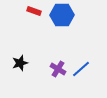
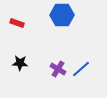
red rectangle: moved 17 px left, 12 px down
black star: rotated 21 degrees clockwise
